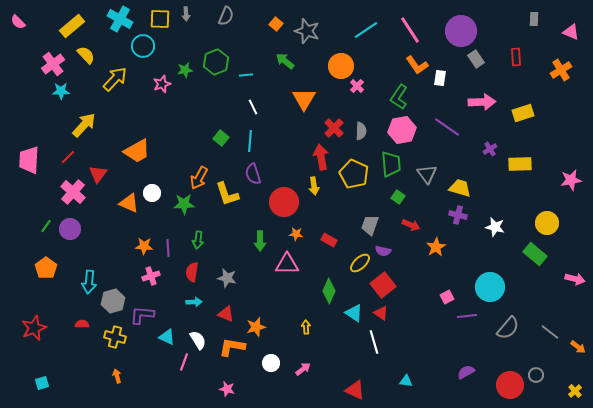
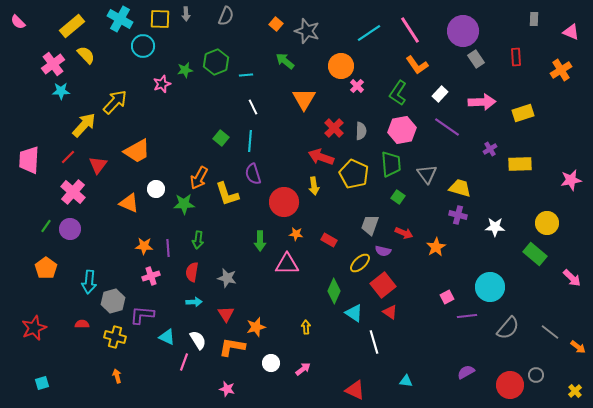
cyan line at (366, 30): moved 3 px right, 3 px down
purple circle at (461, 31): moved 2 px right
white rectangle at (440, 78): moved 16 px down; rotated 35 degrees clockwise
yellow arrow at (115, 79): moved 23 px down
green L-shape at (399, 97): moved 1 px left, 4 px up
red arrow at (321, 157): rotated 60 degrees counterclockwise
red triangle at (98, 174): moved 9 px up
white circle at (152, 193): moved 4 px right, 4 px up
red arrow at (411, 225): moved 7 px left, 8 px down
white star at (495, 227): rotated 12 degrees counterclockwise
pink arrow at (575, 279): moved 3 px left, 1 px up; rotated 30 degrees clockwise
green diamond at (329, 291): moved 5 px right
red triangle at (381, 313): moved 9 px right, 1 px up
red triangle at (226, 314): rotated 36 degrees clockwise
